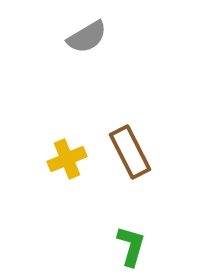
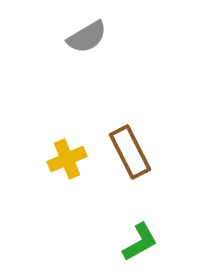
green L-shape: moved 9 px right, 4 px up; rotated 45 degrees clockwise
